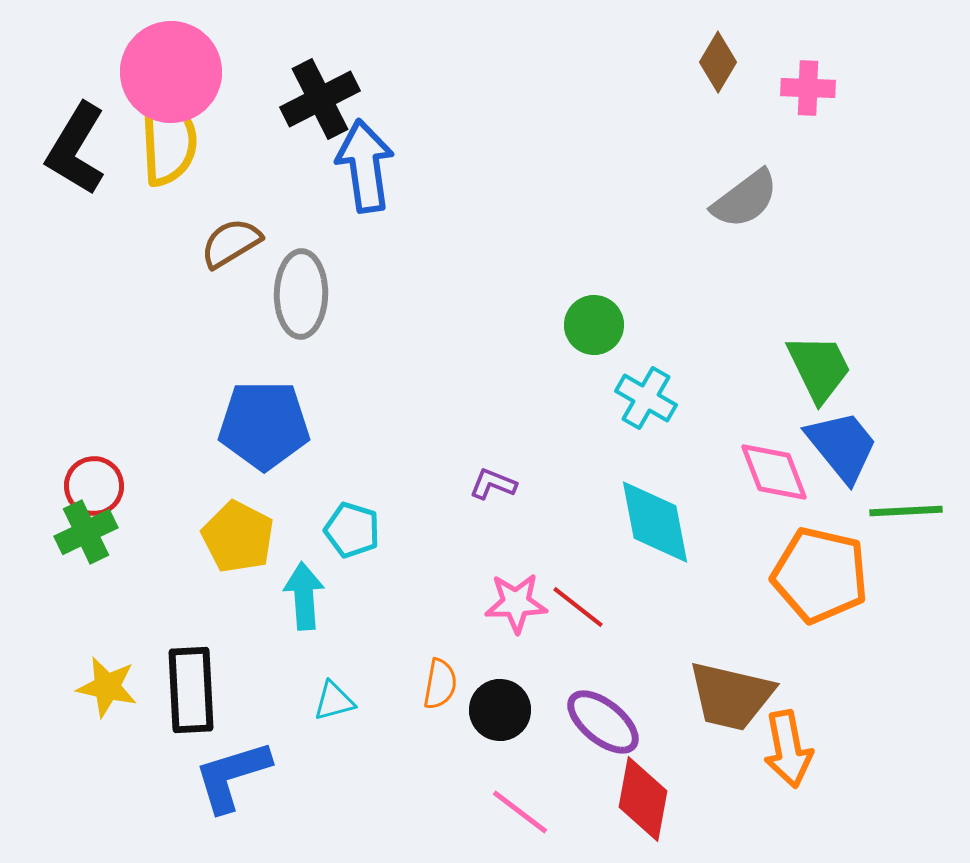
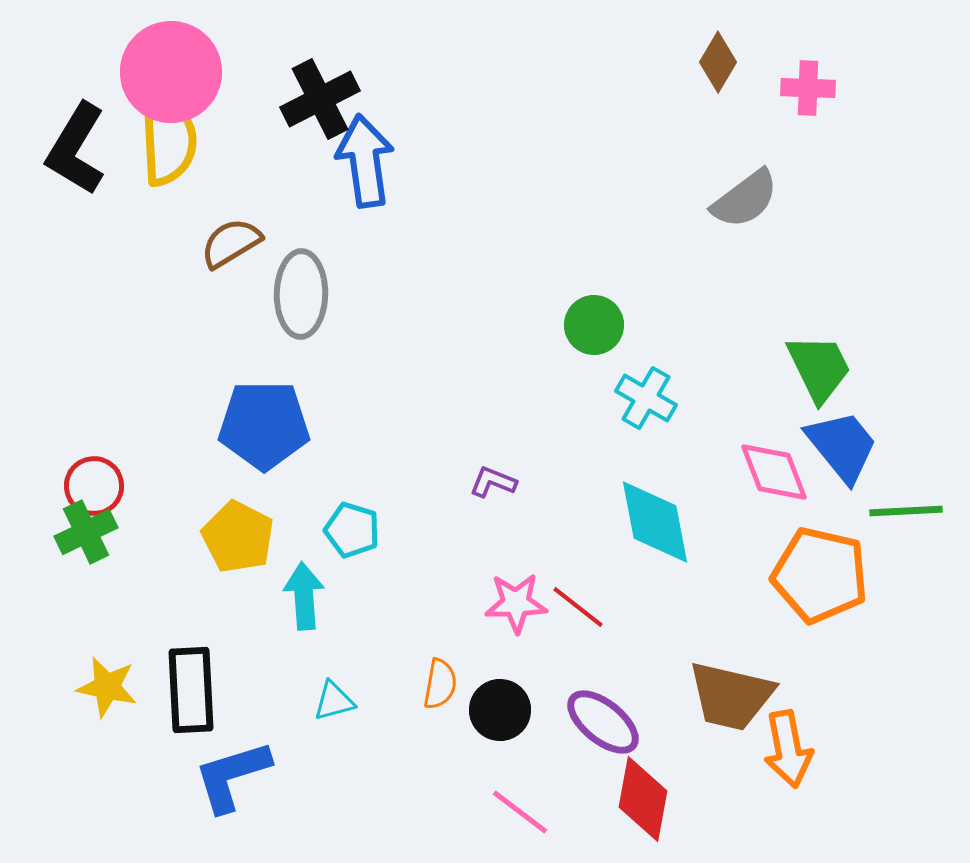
blue arrow: moved 5 px up
purple L-shape: moved 2 px up
